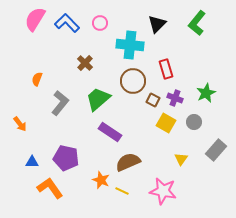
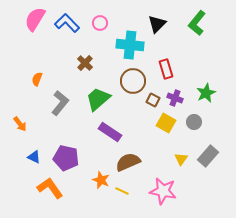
gray rectangle: moved 8 px left, 6 px down
blue triangle: moved 2 px right, 5 px up; rotated 24 degrees clockwise
